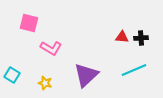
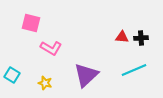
pink square: moved 2 px right
